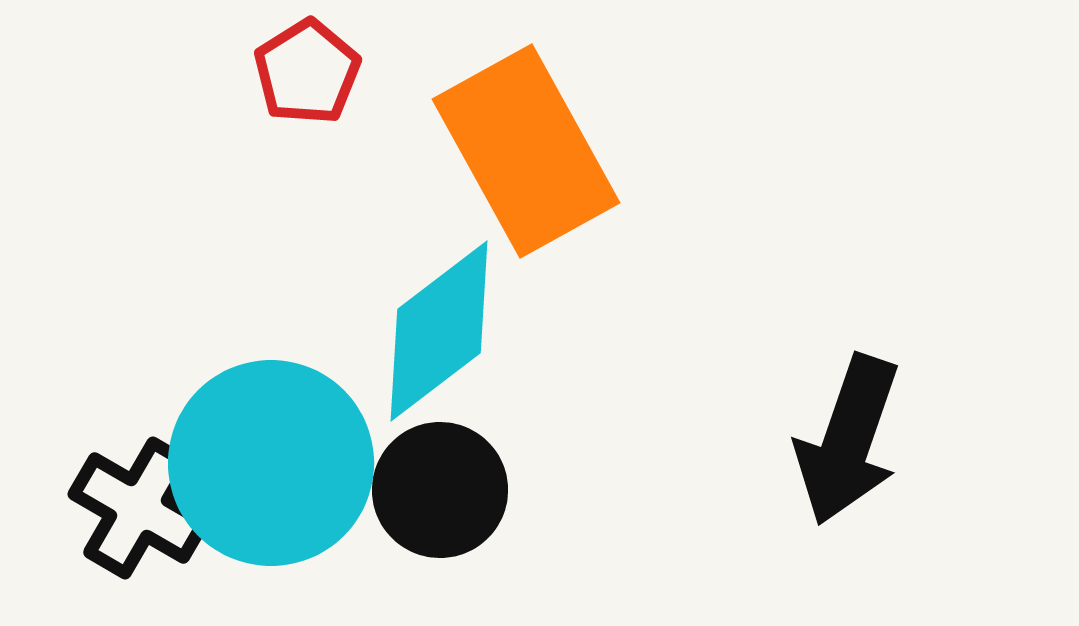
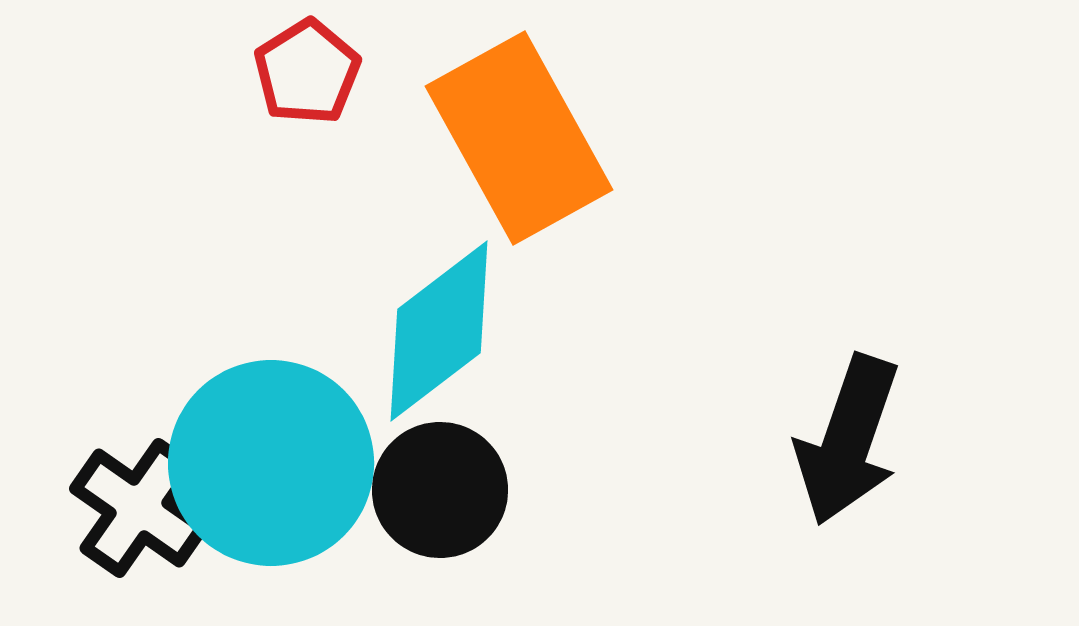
orange rectangle: moved 7 px left, 13 px up
black cross: rotated 5 degrees clockwise
